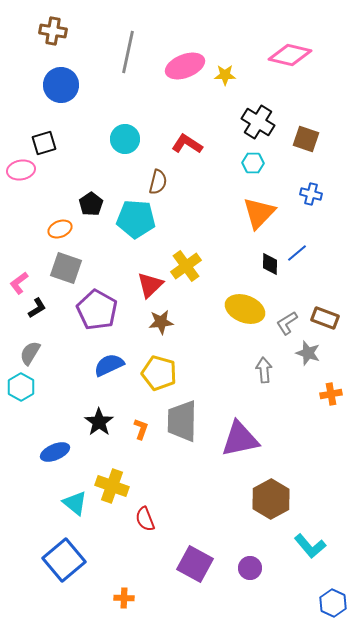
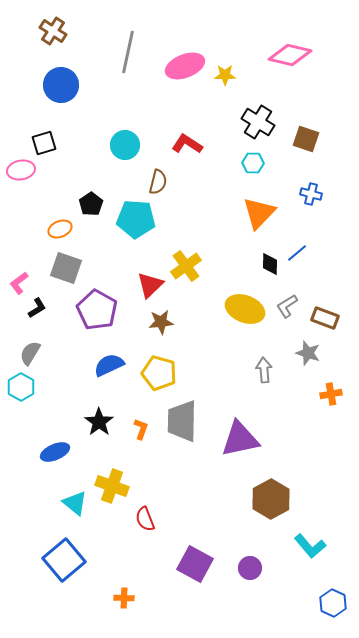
brown cross at (53, 31): rotated 24 degrees clockwise
cyan circle at (125, 139): moved 6 px down
gray L-shape at (287, 323): moved 17 px up
